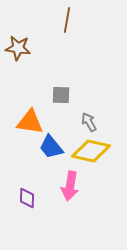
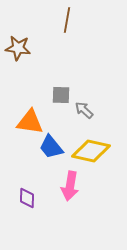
gray arrow: moved 5 px left, 12 px up; rotated 18 degrees counterclockwise
